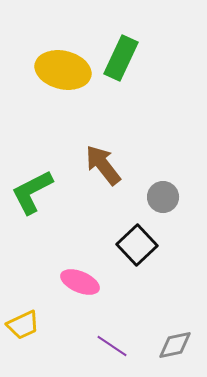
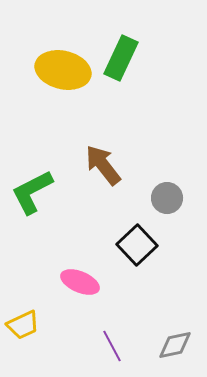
gray circle: moved 4 px right, 1 px down
purple line: rotated 28 degrees clockwise
